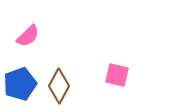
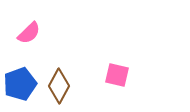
pink semicircle: moved 1 px right, 3 px up
